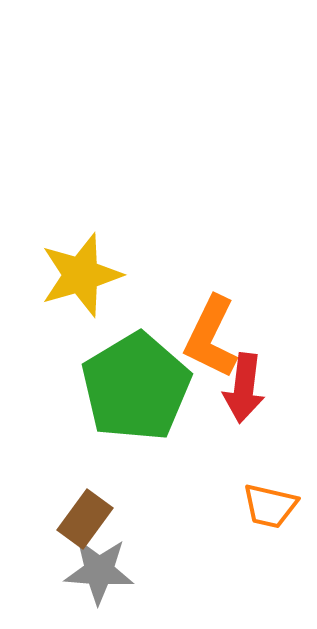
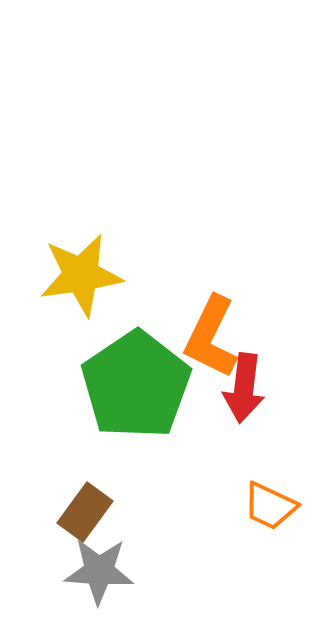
yellow star: rotated 8 degrees clockwise
green pentagon: moved 2 px up; rotated 3 degrees counterclockwise
orange trapezoid: rotated 12 degrees clockwise
brown rectangle: moved 7 px up
